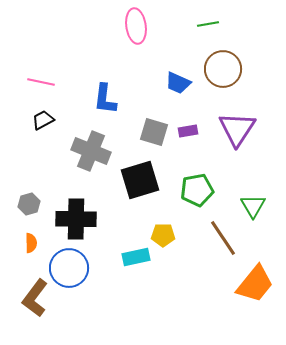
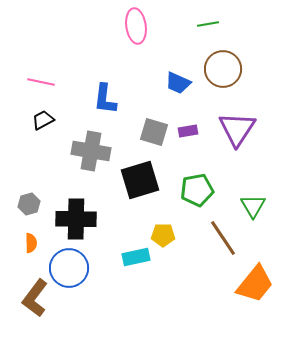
gray cross: rotated 12 degrees counterclockwise
